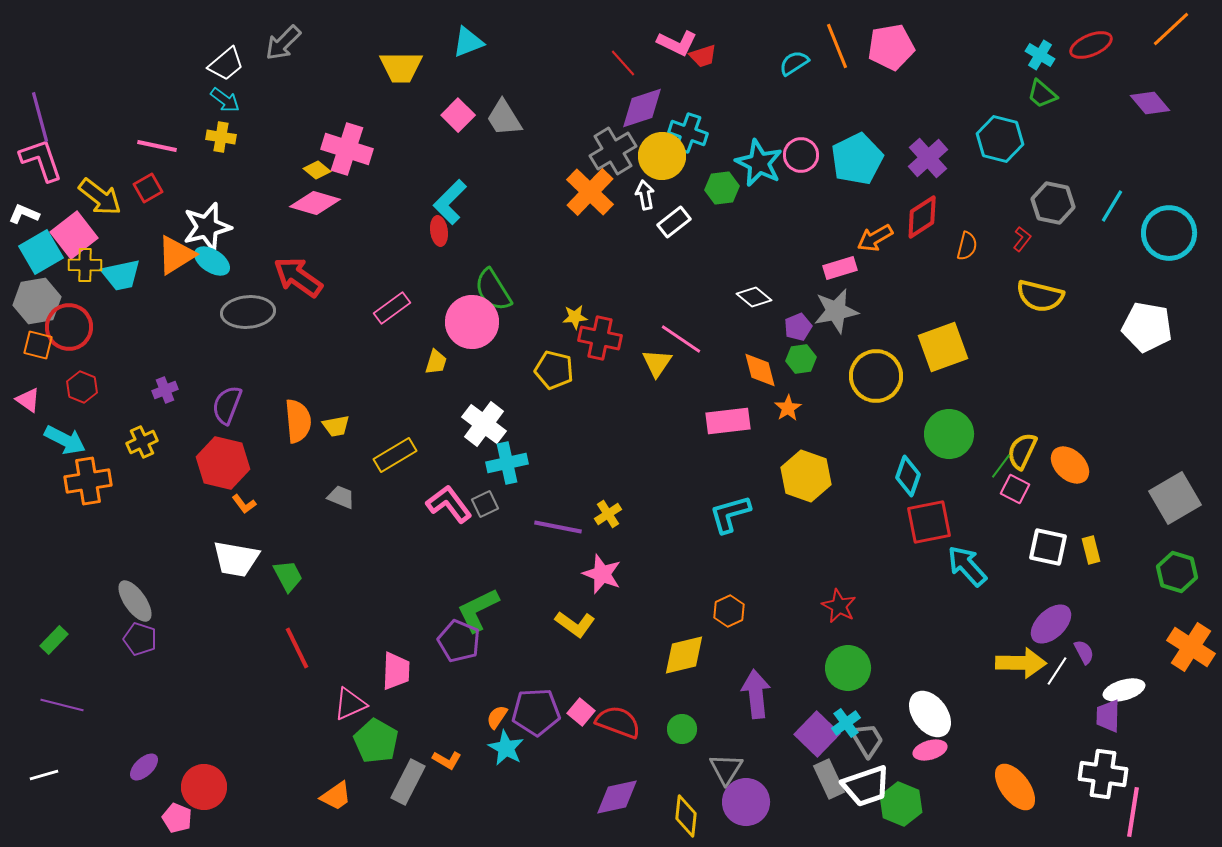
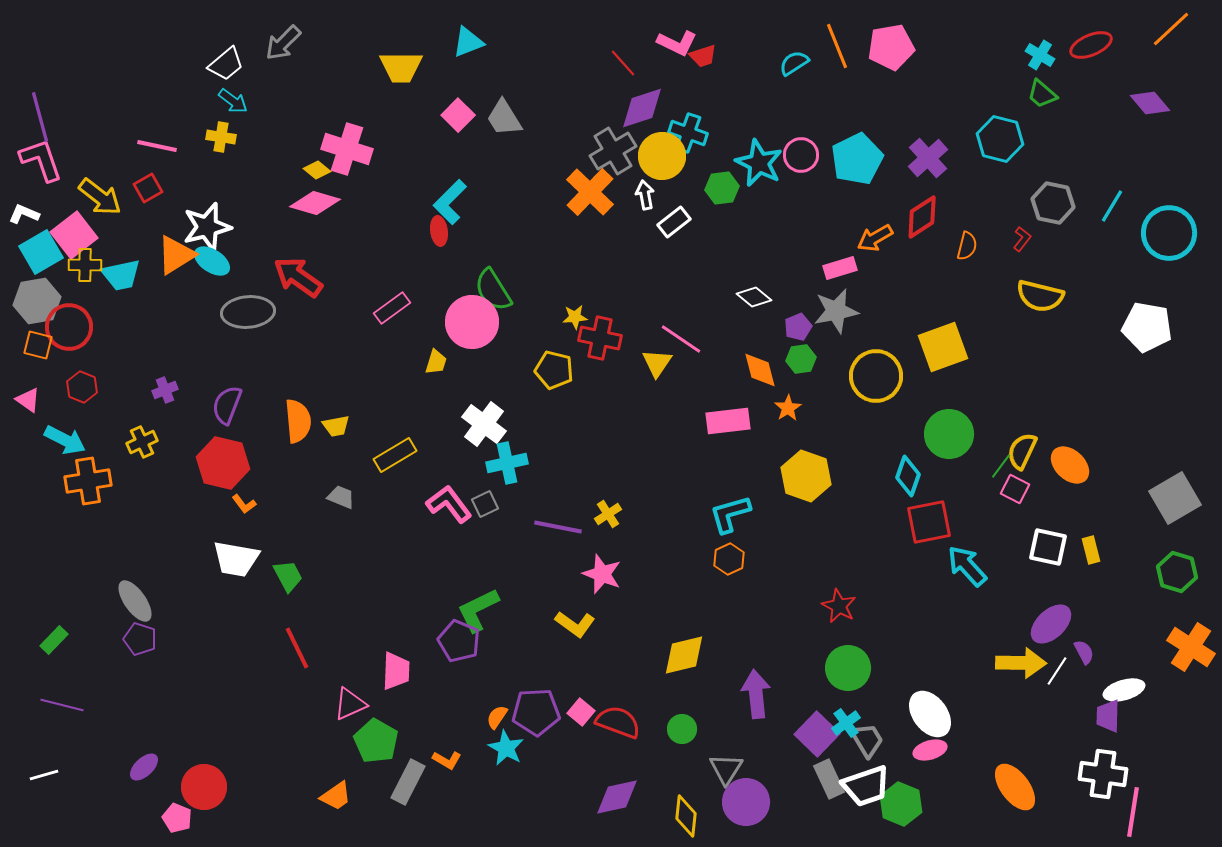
cyan arrow at (225, 100): moved 8 px right, 1 px down
orange hexagon at (729, 611): moved 52 px up
